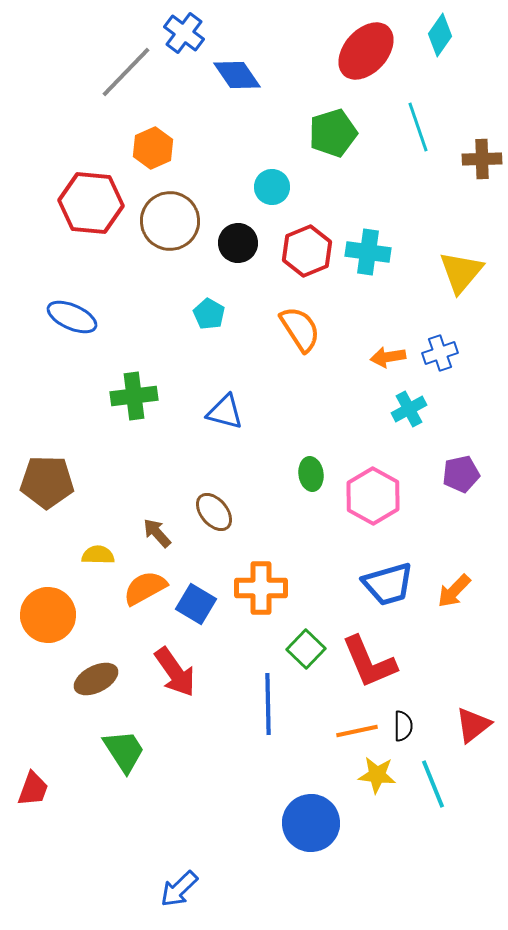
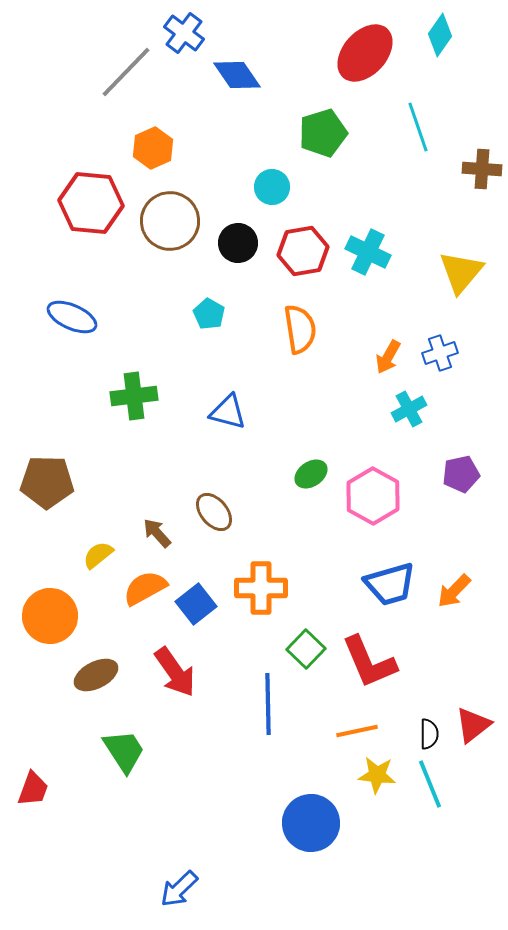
red ellipse at (366, 51): moved 1 px left, 2 px down
green pentagon at (333, 133): moved 10 px left
brown cross at (482, 159): moved 10 px down; rotated 6 degrees clockwise
red hexagon at (307, 251): moved 4 px left; rotated 12 degrees clockwise
cyan cross at (368, 252): rotated 18 degrees clockwise
orange semicircle at (300, 329): rotated 24 degrees clockwise
orange arrow at (388, 357): rotated 52 degrees counterclockwise
blue triangle at (225, 412): moved 3 px right
green ellipse at (311, 474): rotated 64 degrees clockwise
yellow semicircle at (98, 555): rotated 40 degrees counterclockwise
blue trapezoid at (388, 584): moved 2 px right
blue square at (196, 604): rotated 21 degrees clockwise
orange circle at (48, 615): moved 2 px right, 1 px down
brown ellipse at (96, 679): moved 4 px up
black semicircle at (403, 726): moved 26 px right, 8 px down
cyan line at (433, 784): moved 3 px left
